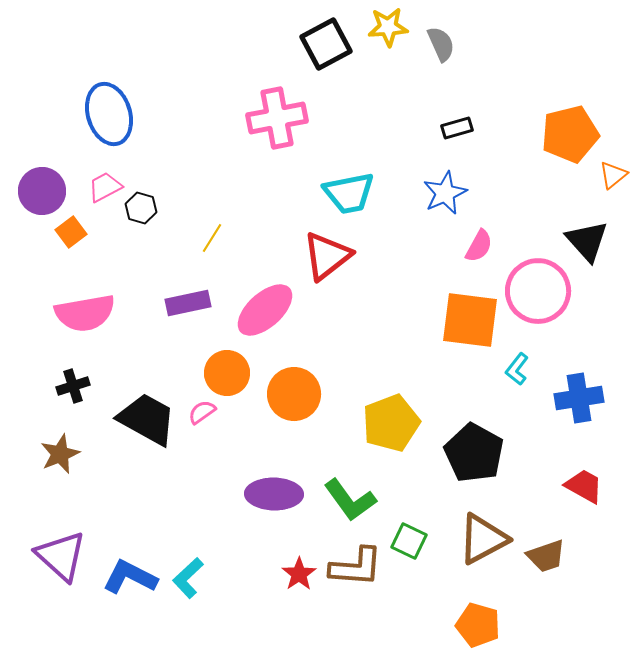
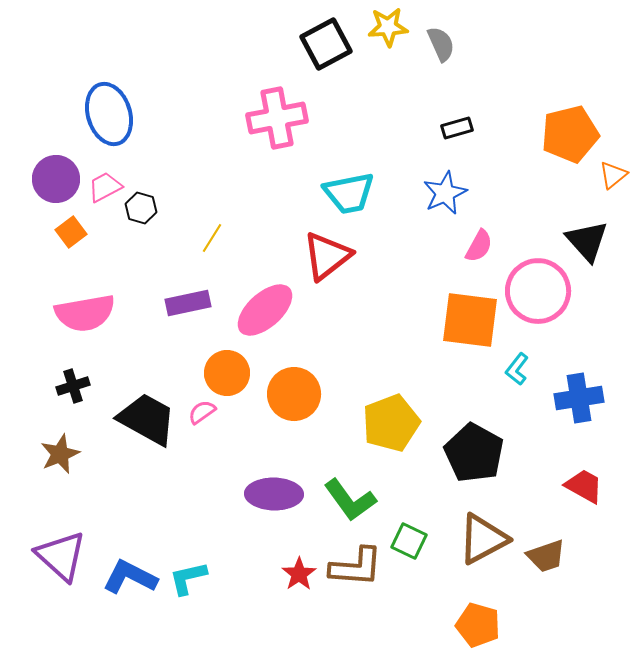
purple circle at (42, 191): moved 14 px right, 12 px up
cyan L-shape at (188, 578): rotated 30 degrees clockwise
